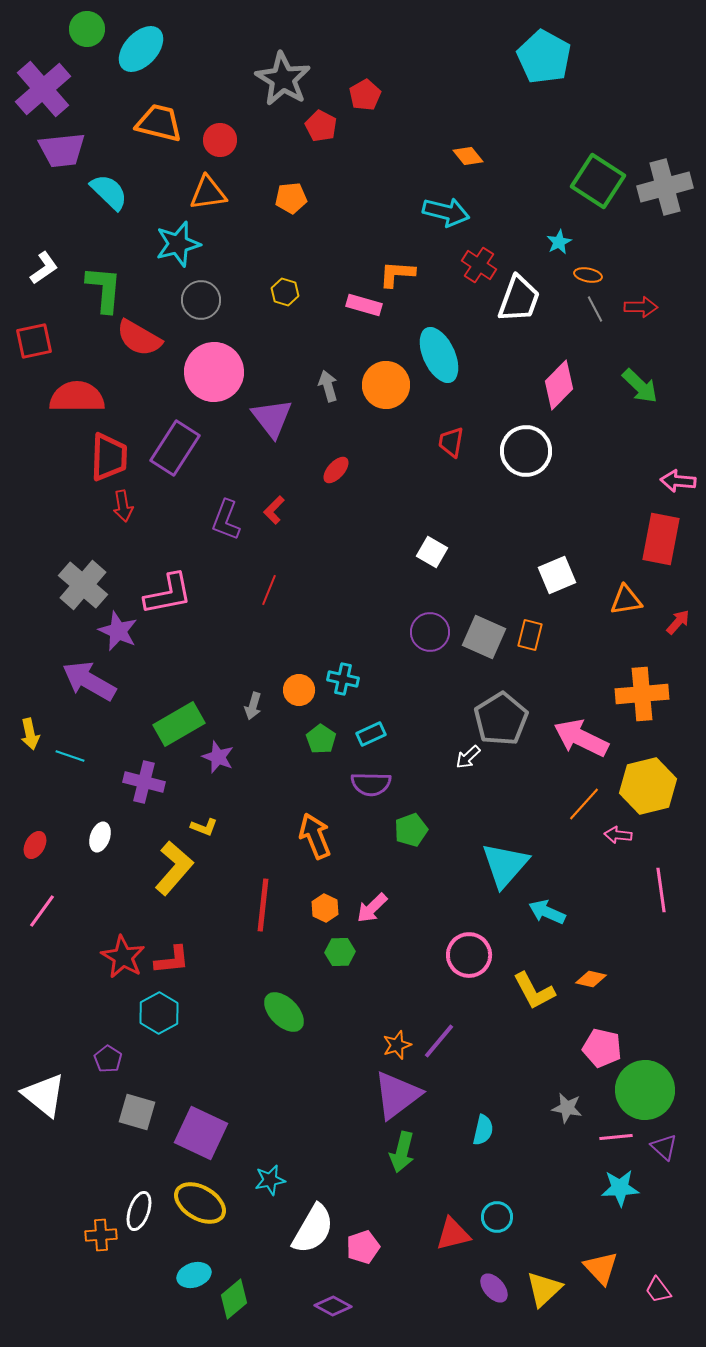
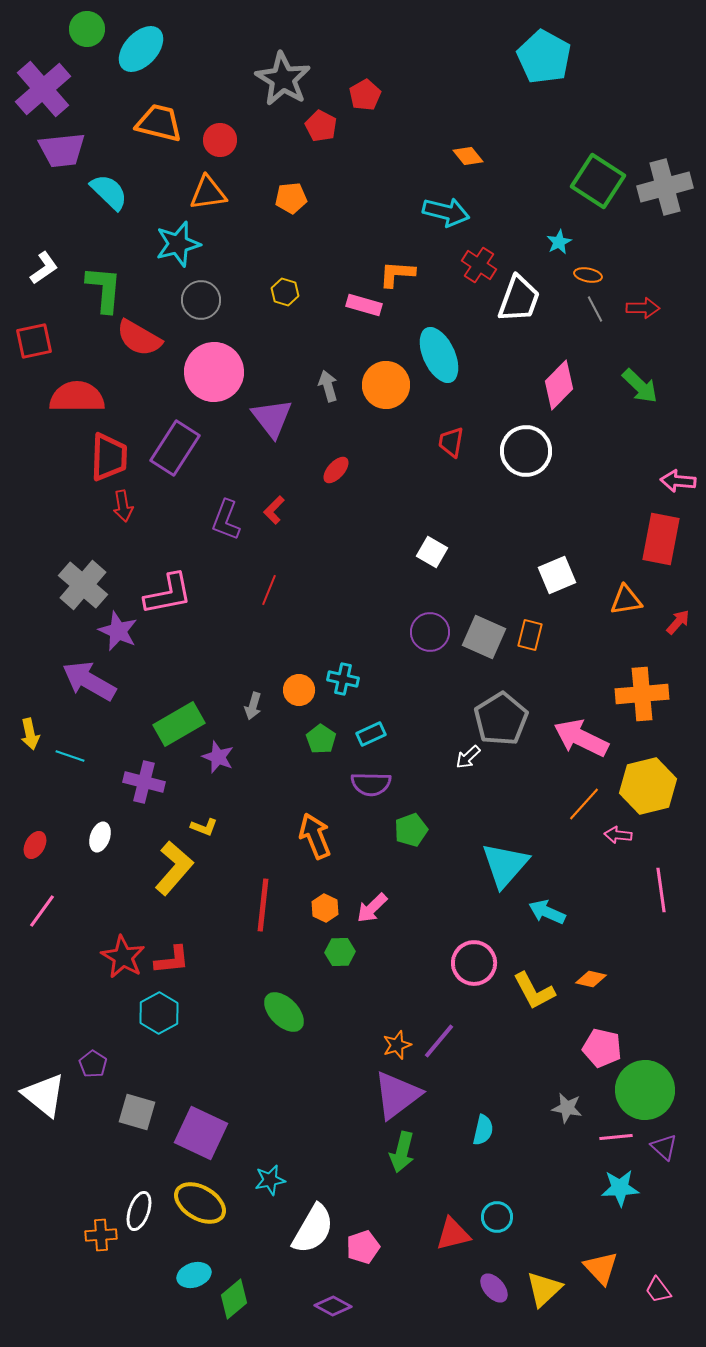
red arrow at (641, 307): moved 2 px right, 1 px down
pink circle at (469, 955): moved 5 px right, 8 px down
purple pentagon at (108, 1059): moved 15 px left, 5 px down
